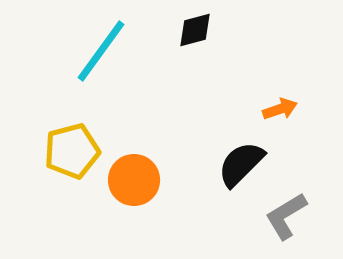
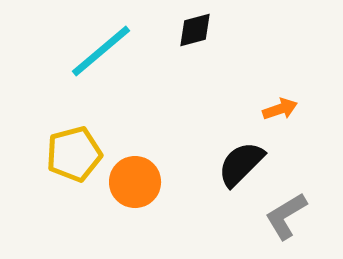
cyan line: rotated 14 degrees clockwise
yellow pentagon: moved 2 px right, 3 px down
orange circle: moved 1 px right, 2 px down
